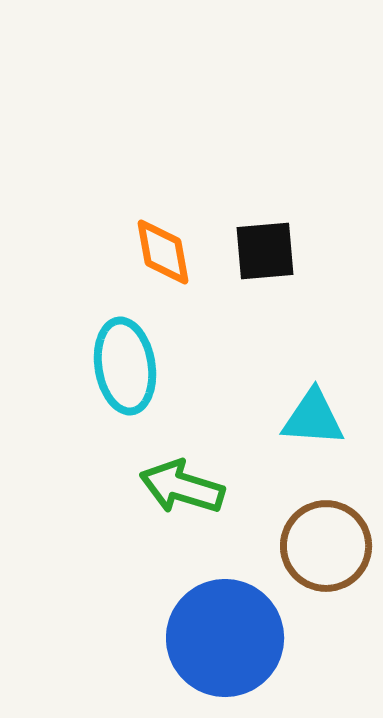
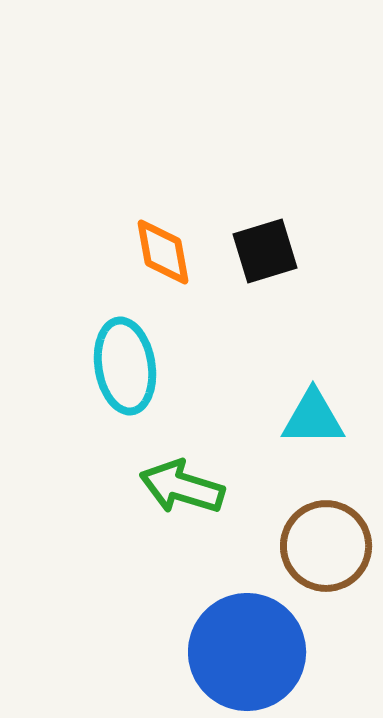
black square: rotated 12 degrees counterclockwise
cyan triangle: rotated 4 degrees counterclockwise
blue circle: moved 22 px right, 14 px down
